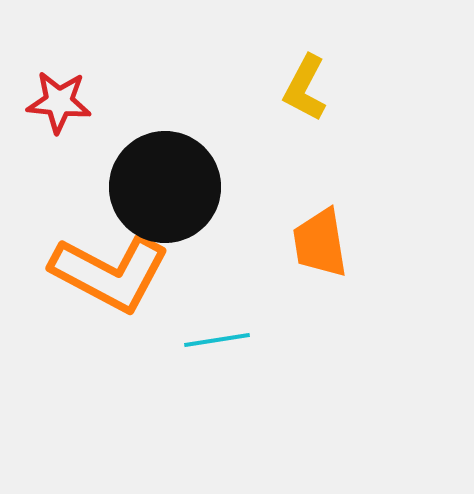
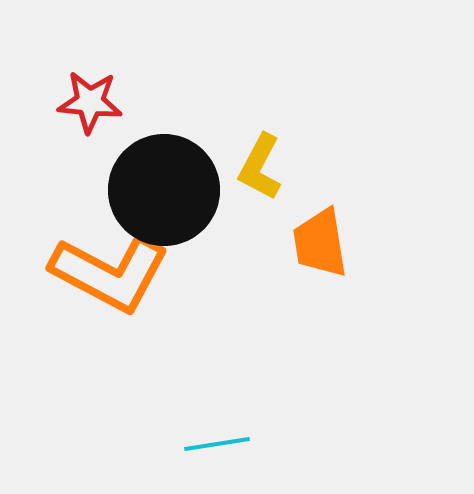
yellow L-shape: moved 45 px left, 79 px down
red star: moved 31 px right
black circle: moved 1 px left, 3 px down
cyan line: moved 104 px down
